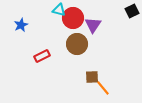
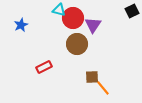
red rectangle: moved 2 px right, 11 px down
